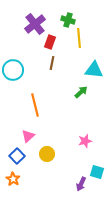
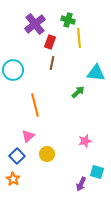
cyan triangle: moved 2 px right, 3 px down
green arrow: moved 3 px left
